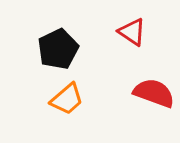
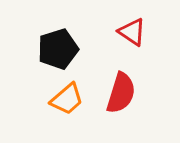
black pentagon: rotated 9 degrees clockwise
red semicircle: moved 33 px left; rotated 87 degrees clockwise
